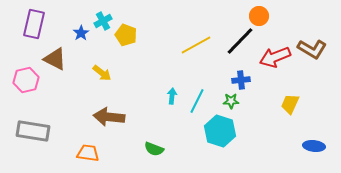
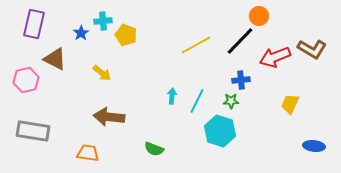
cyan cross: rotated 24 degrees clockwise
